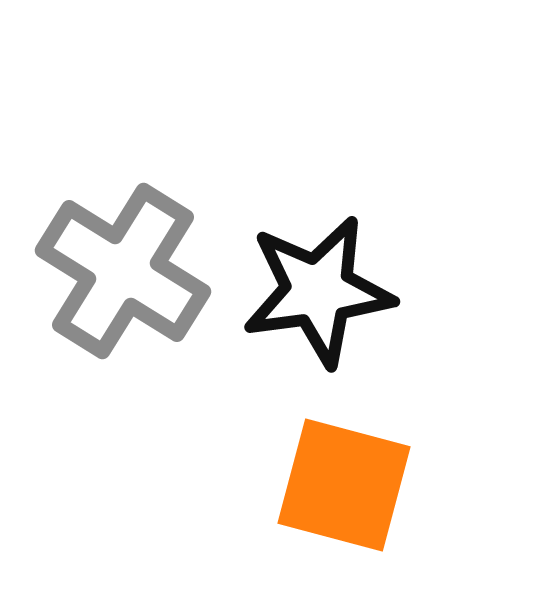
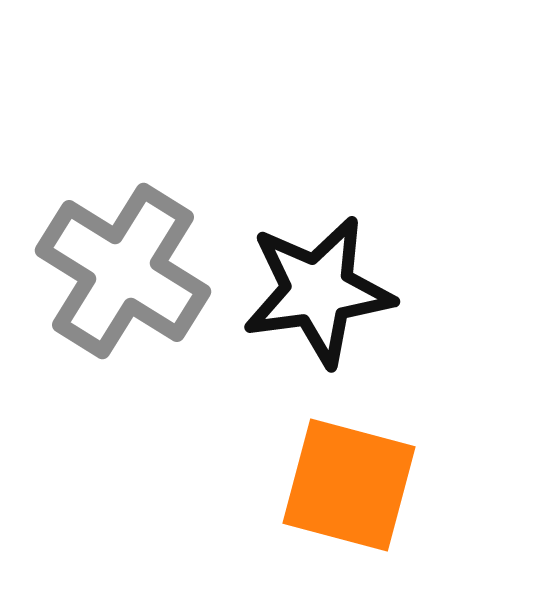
orange square: moved 5 px right
